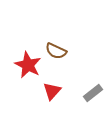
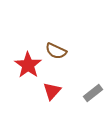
red star: rotated 8 degrees clockwise
